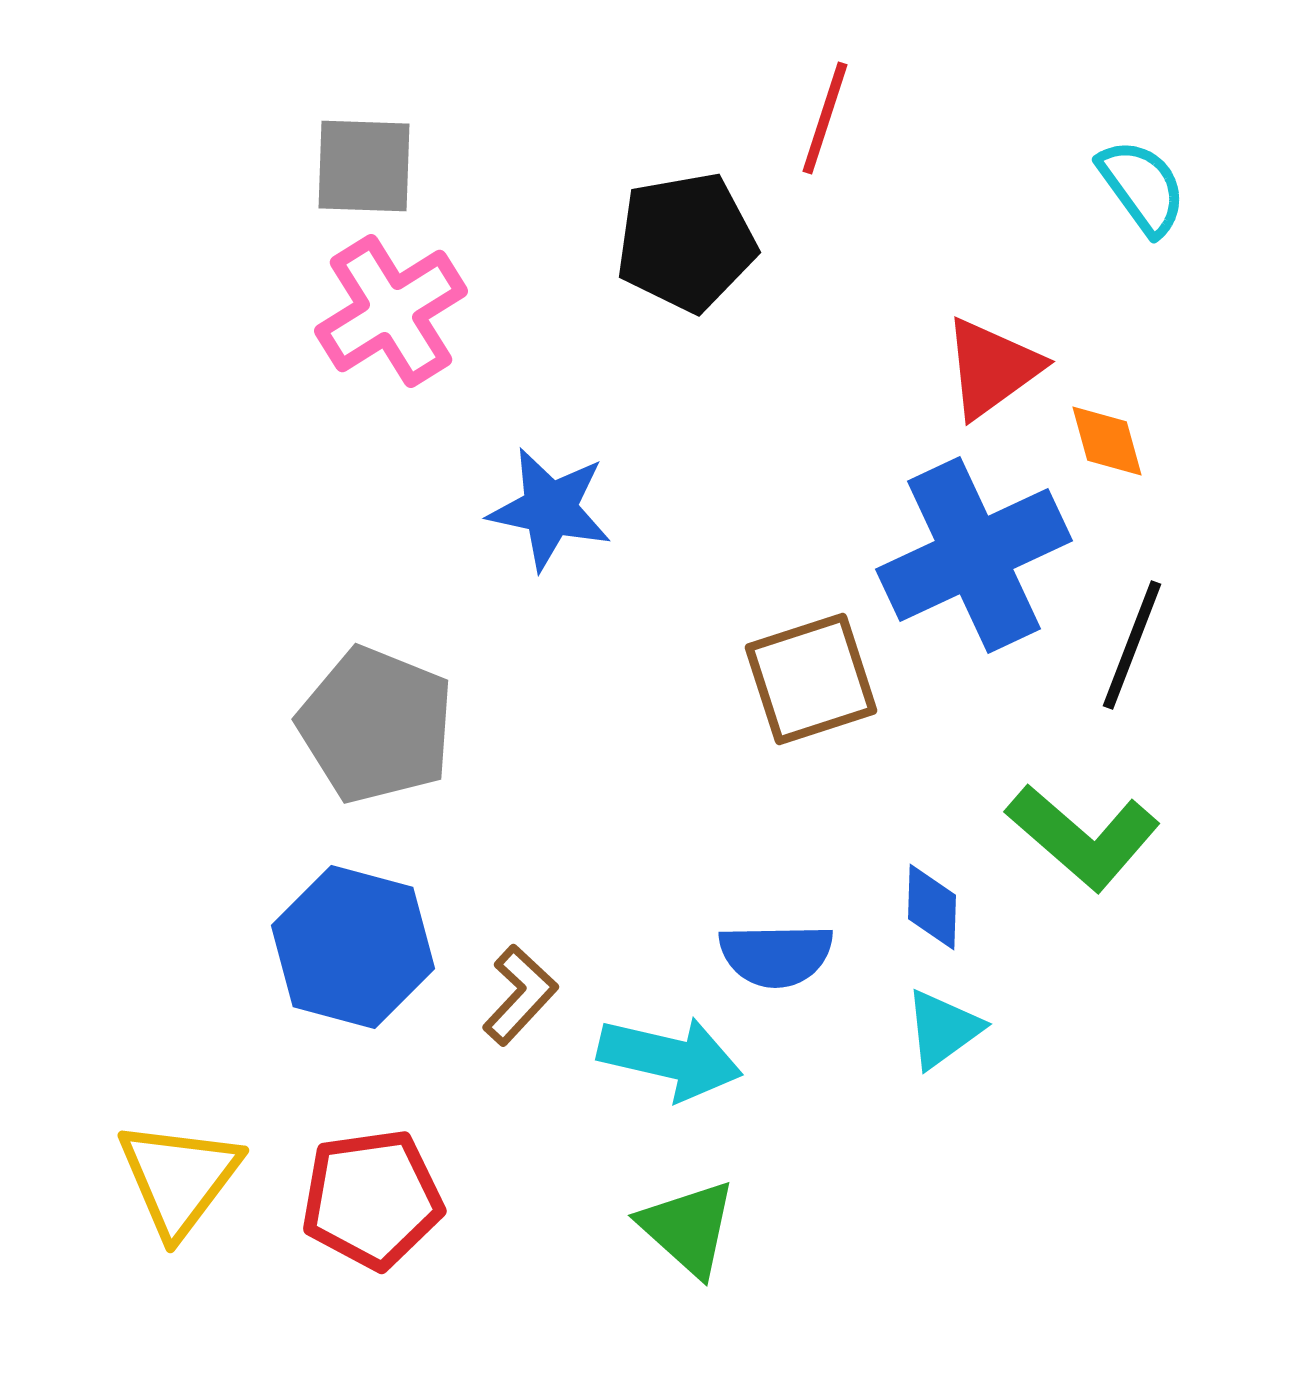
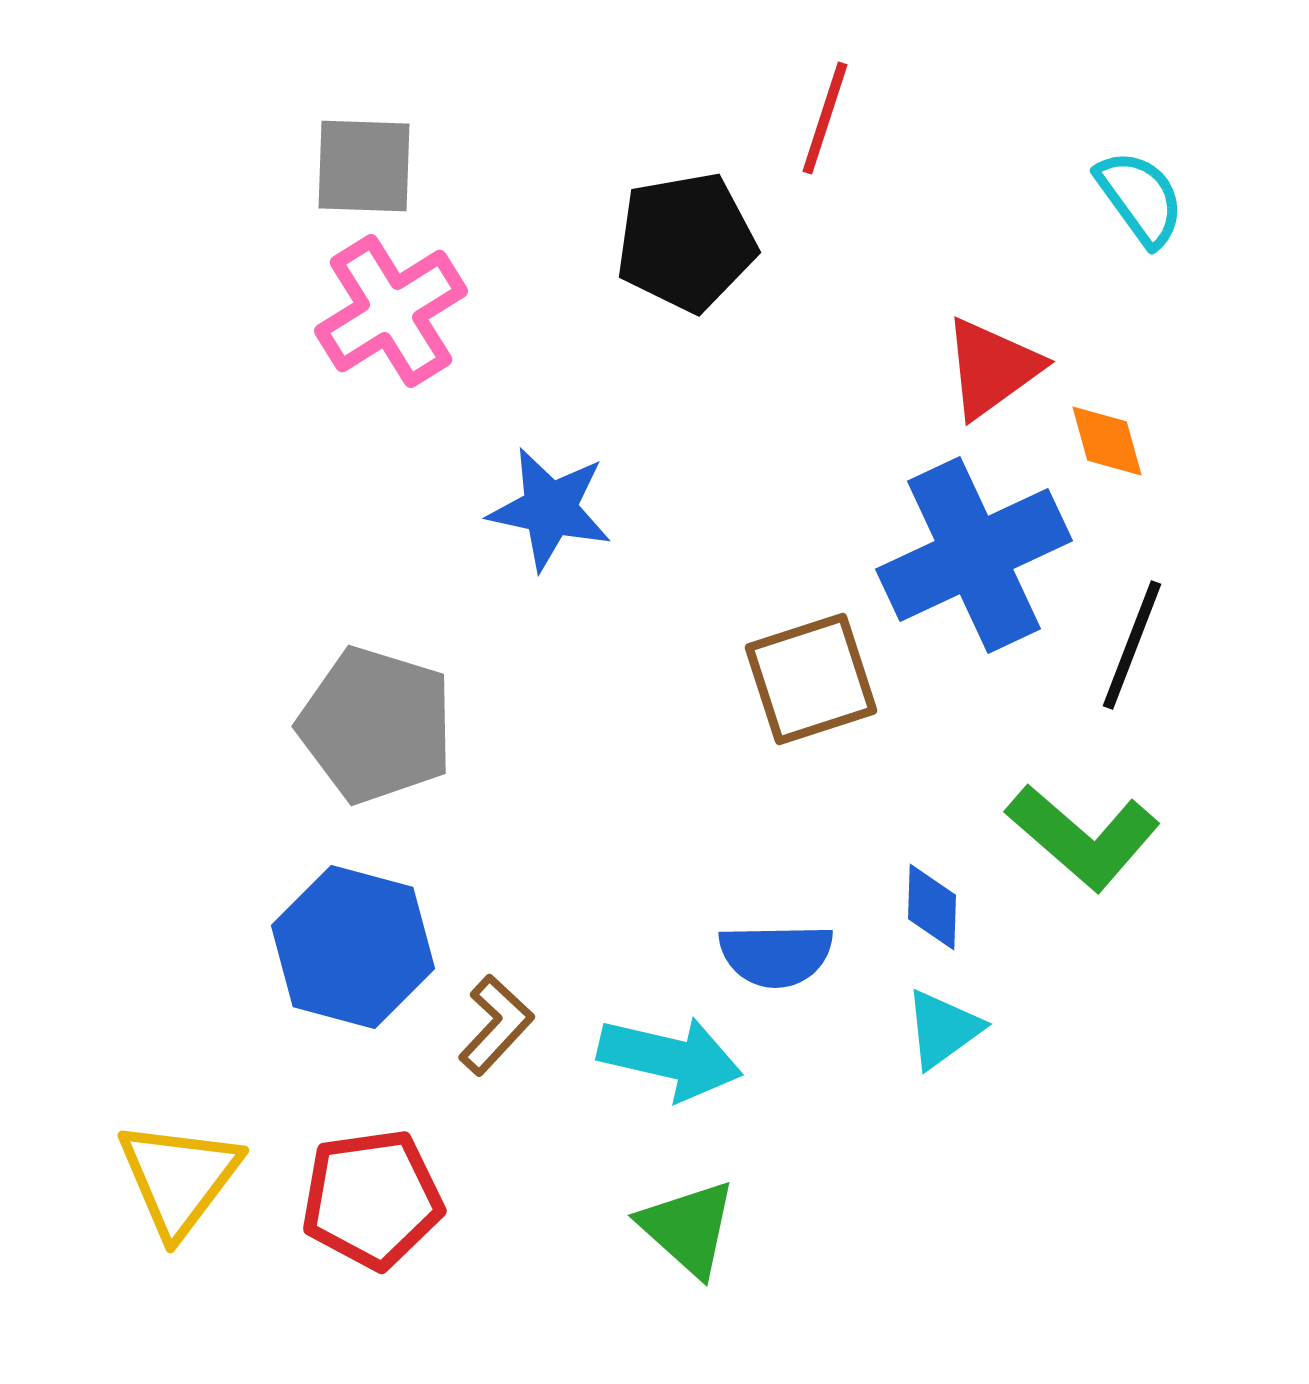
cyan semicircle: moved 2 px left, 11 px down
gray pentagon: rotated 5 degrees counterclockwise
brown L-shape: moved 24 px left, 30 px down
